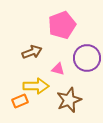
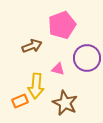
brown arrow: moved 6 px up
yellow arrow: rotated 95 degrees clockwise
brown star: moved 4 px left, 3 px down; rotated 25 degrees counterclockwise
